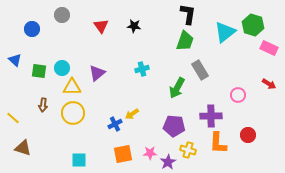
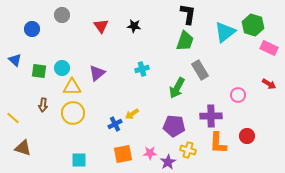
red circle: moved 1 px left, 1 px down
